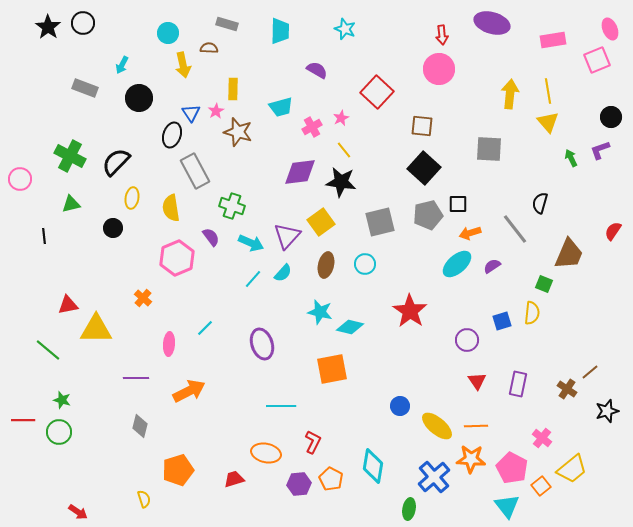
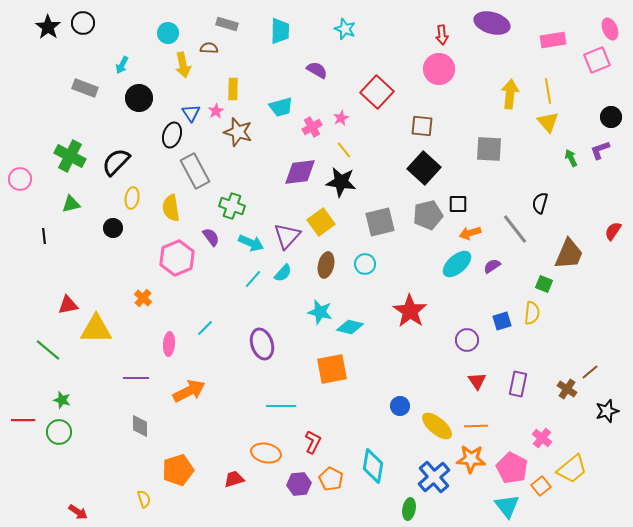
gray diamond at (140, 426): rotated 15 degrees counterclockwise
